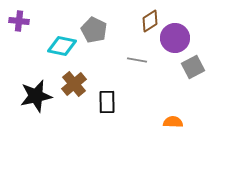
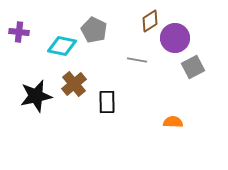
purple cross: moved 11 px down
